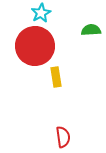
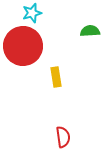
cyan star: moved 9 px left; rotated 12 degrees clockwise
green semicircle: moved 1 px left, 1 px down
red circle: moved 12 px left
